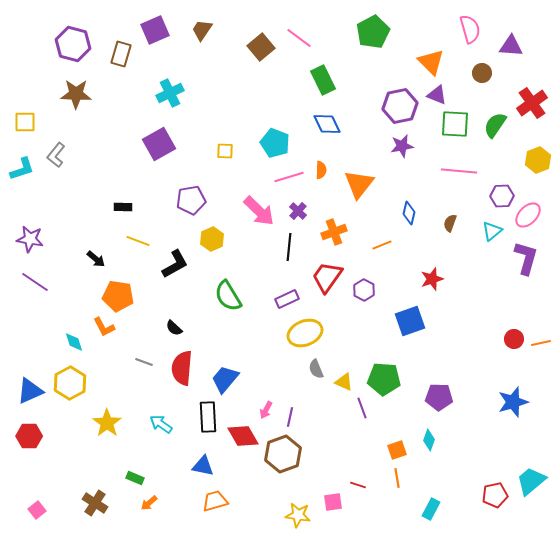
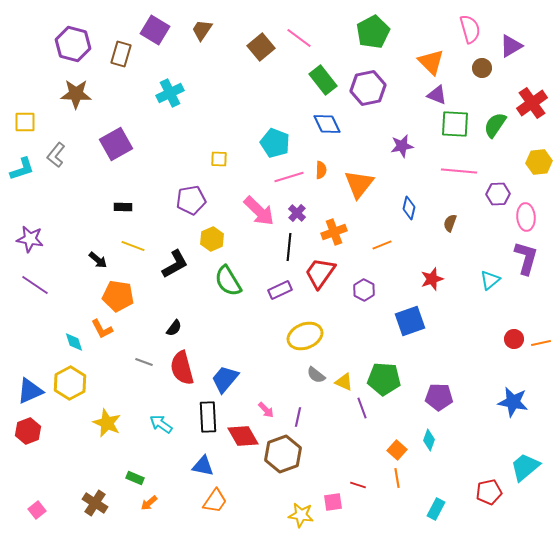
purple square at (155, 30): rotated 36 degrees counterclockwise
purple triangle at (511, 46): rotated 35 degrees counterclockwise
brown circle at (482, 73): moved 5 px up
green rectangle at (323, 80): rotated 12 degrees counterclockwise
purple hexagon at (400, 106): moved 32 px left, 18 px up
purple square at (159, 144): moved 43 px left
yellow square at (225, 151): moved 6 px left, 8 px down
yellow hexagon at (538, 160): moved 1 px right, 2 px down; rotated 15 degrees clockwise
purple hexagon at (502, 196): moved 4 px left, 2 px up
purple cross at (298, 211): moved 1 px left, 2 px down
blue diamond at (409, 213): moved 5 px up
pink ellipse at (528, 215): moved 2 px left, 2 px down; rotated 48 degrees counterclockwise
cyan triangle at (492, 231): moved 2 px left, 49 px down
yellow line at (138, 241): moved 5 px left, 5 px down
black arrow at (96, 259): moved 2 px right, 1 px down
red trapezoid at (327, 277): moved 7 px left, 4 px up
purple line at (35, 282): moved 3 px down
green semicircle at (228, 296): moved 15 px up
purple rectangle at (287, 299): moved 7 px left, 9 px up
orange L-shape at (104, 327): moved 2 px left, 2 px down
black semicircle at (174, 328): rotated 96 degrees counterclockwise
yellow ellipse at (305, 333): moved 3 px down
red semicircle at (182, 368): rotated 20 degrees counterclockwise
gray semicircle at (316, 369): moved 6 px down; rotated 30 degrees counterclockwise
blue star at (513, 402): rotated 28 degrees clockwise
pink arrow at (266, 410): rotated 72 degrees counterclockwise
purple line at (290, 417): moved 8 px right
yellow star at (107, 423): rotated 12 degrees counterclockwise
red hexagon at (29, 436): moved 1 px left, 5 px up; rotated 20 degrees counterclockwise
orange square at (397, 450): rotated 30 degrees counterclockwise
cyan trapezoid at (531, 481): moved 6 px left, 14 px up
red pentagon at (495, 495): moved 6 px left, 3 px up
orange trapezoid at (215, 501): rotated 140 degrees clockwise
cyan rectangle at (431, 509): moved 5 px right
yellow star at (298, 515): moved 3 px right
